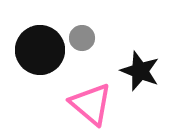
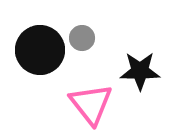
black star: rotated 21 degrees counterclockwise
pink triangle: rotated 12 degrees clockwise
